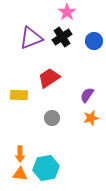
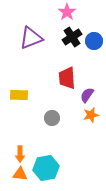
black cross: moved 10 px right
red trapezoid: moved 18 px right; rotated 60 degrees counterclockwise
orange star: moved 3 px up
